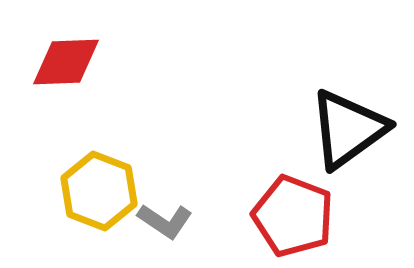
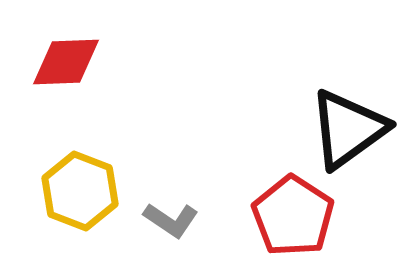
yellow hexagon: moved 19 px left
red pentagon: rotated 12 degrees clockwise
gray L-shape: moved 6 px right, 1 px up
